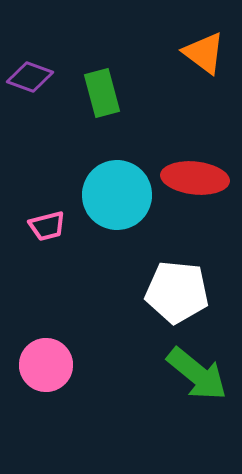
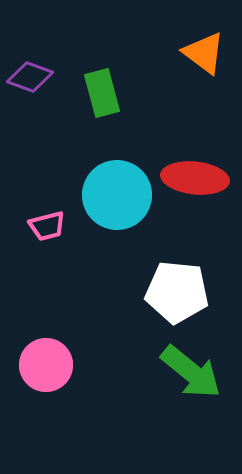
green arrow: moved 6 px left, 2 px up
